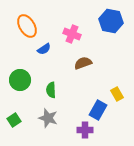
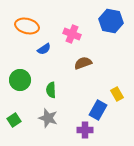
orange ellipse: rotated 45 degrees counterclockwise
